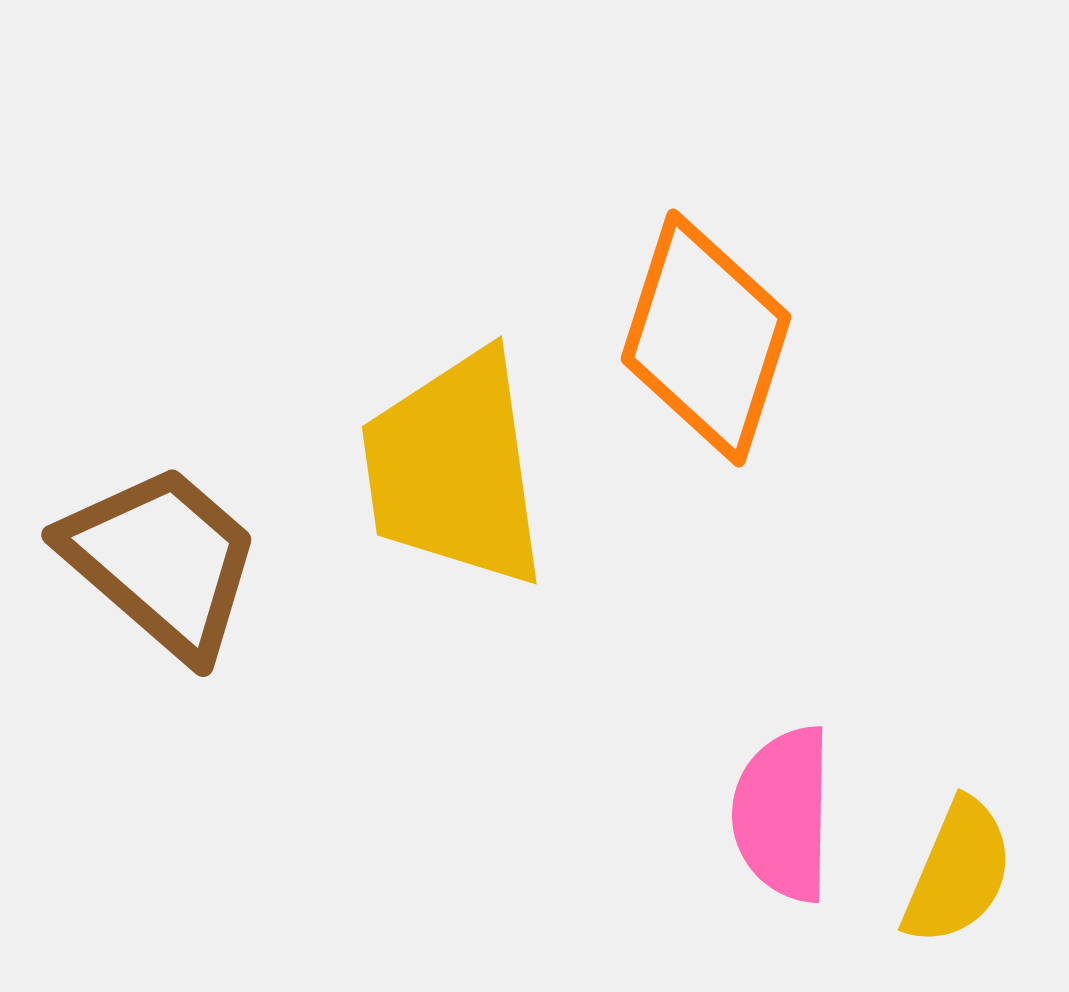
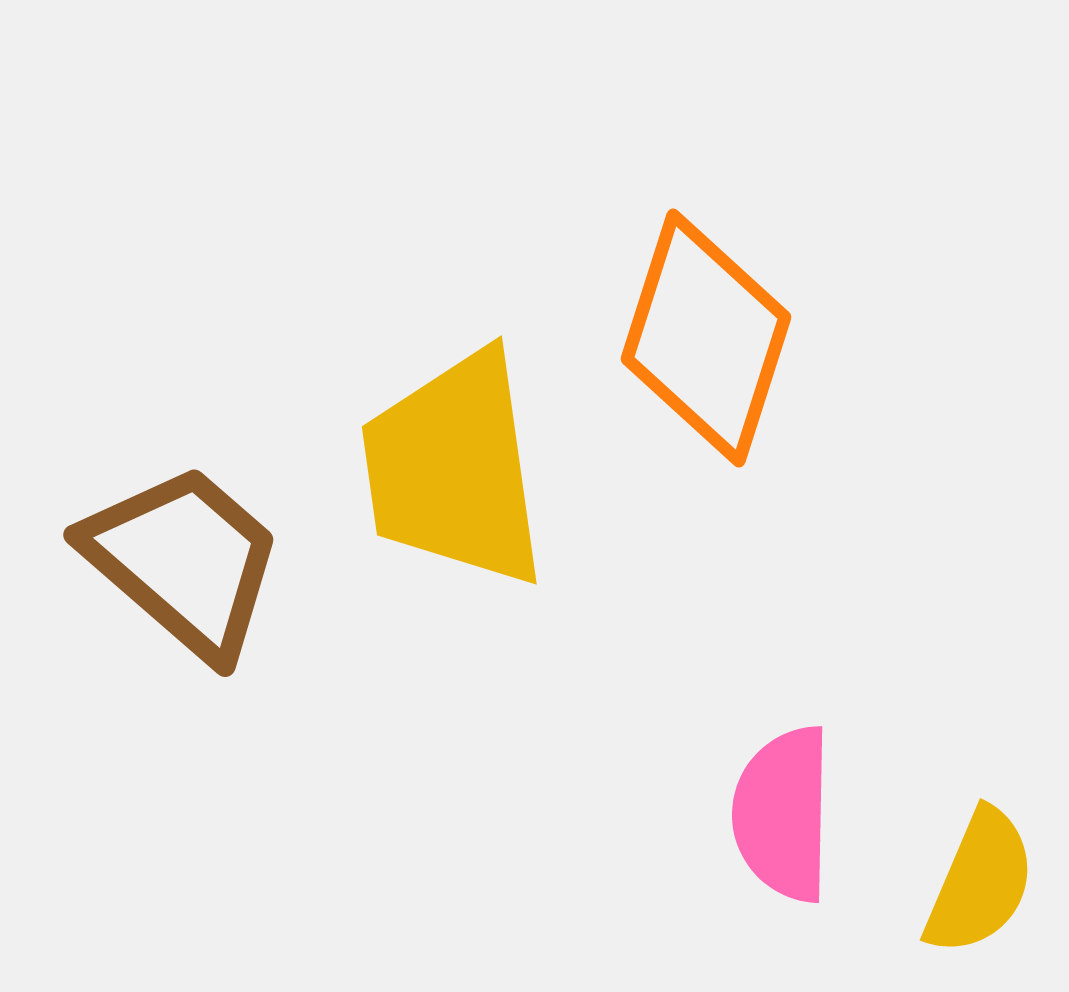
brown trapezoid: moved 22 px right
yellow semicircle: moved 22 px right, 10 px down
